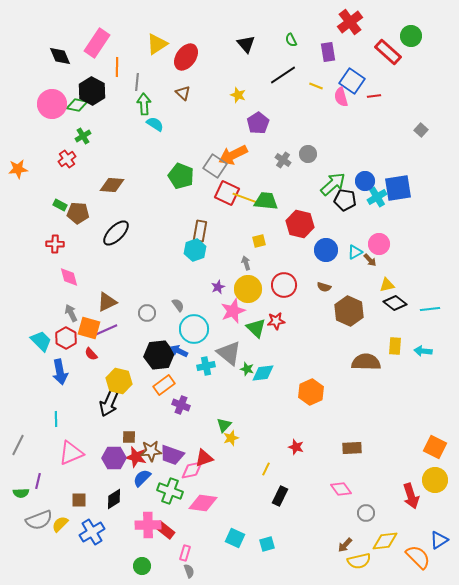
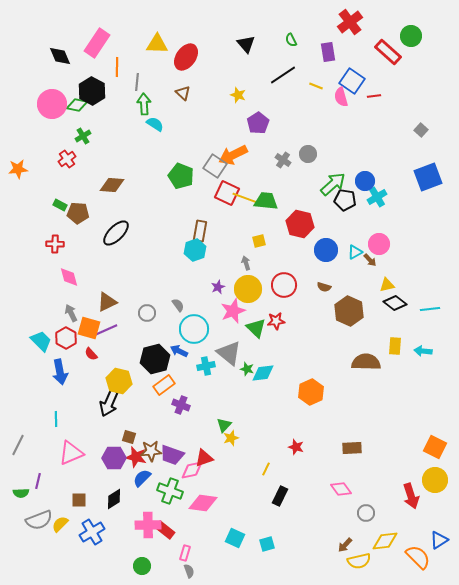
yellow triangle at (157, 44): rotated 35 degrees clockwise
blue square at (398, 188): moved 30 px right, 11 px up; rotated 12 degrees counterclockwise
black hexagon at (159, 355): moved 4 px left, 4 px down; rotated 8 degrees counterclockwise
brown square at (129, 437): rotated 16 degrees clockwise
